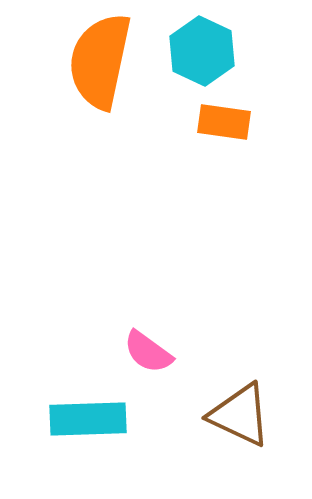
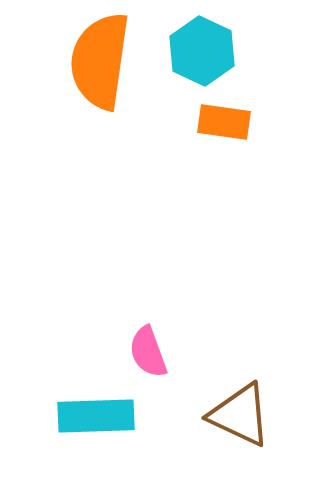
orange semicircle: rotated 4 degrees counterclockwise
pink semicircle: rotated 34 degrees clockwise
cyan rectangle: moved 8 px right, 3 px up
